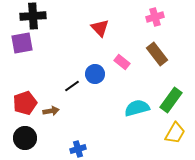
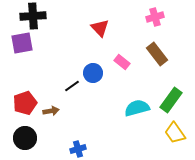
blue circle: moved 2 px left, 1 px up
yellow trapezoid: rotated 115 degrees clockwise
